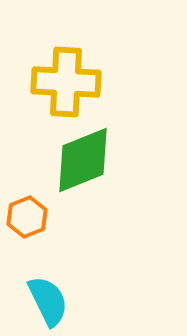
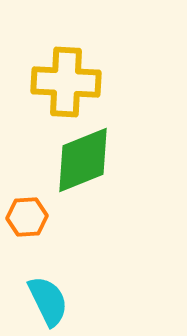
orange hexagon: rotated 18 degrees clockwise
